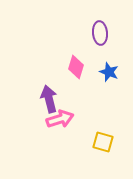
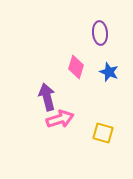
purple arrow: moved 2 px left, 2 px up
yellow square: moved 9 px up
